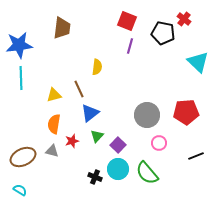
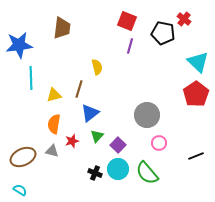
yellow semicircle: rotated 21 degrees counterclockwise
cyan line: moved 10 px right
brown line: rotated 42 degrees clockwise
red pentagon: moved 10 px right, 18 px up; rotated 30 degrees counterclockwise
black cross: moved 4 px up
